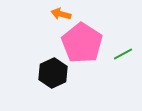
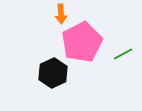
orange arrow: rotated 108 degrees counterclockwise
pink pentagon: moved 1 px up; rotated 12 degrees clockwise
